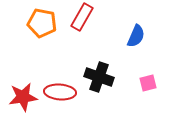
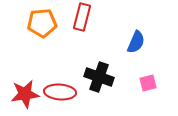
red rectangle: rotated 16 degrees counterclockwise
orange pentagon: rotated 16 degrees counterclockwise
blue semicircle: moved 6 px down
red star: moved 2 px right, 3 px up
